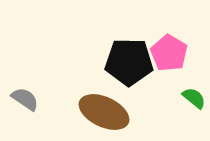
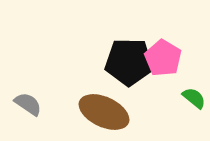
pink pentagon: moved 6 px left, 5 px down
gray semicircle: moved 3 px right, 5 px down
